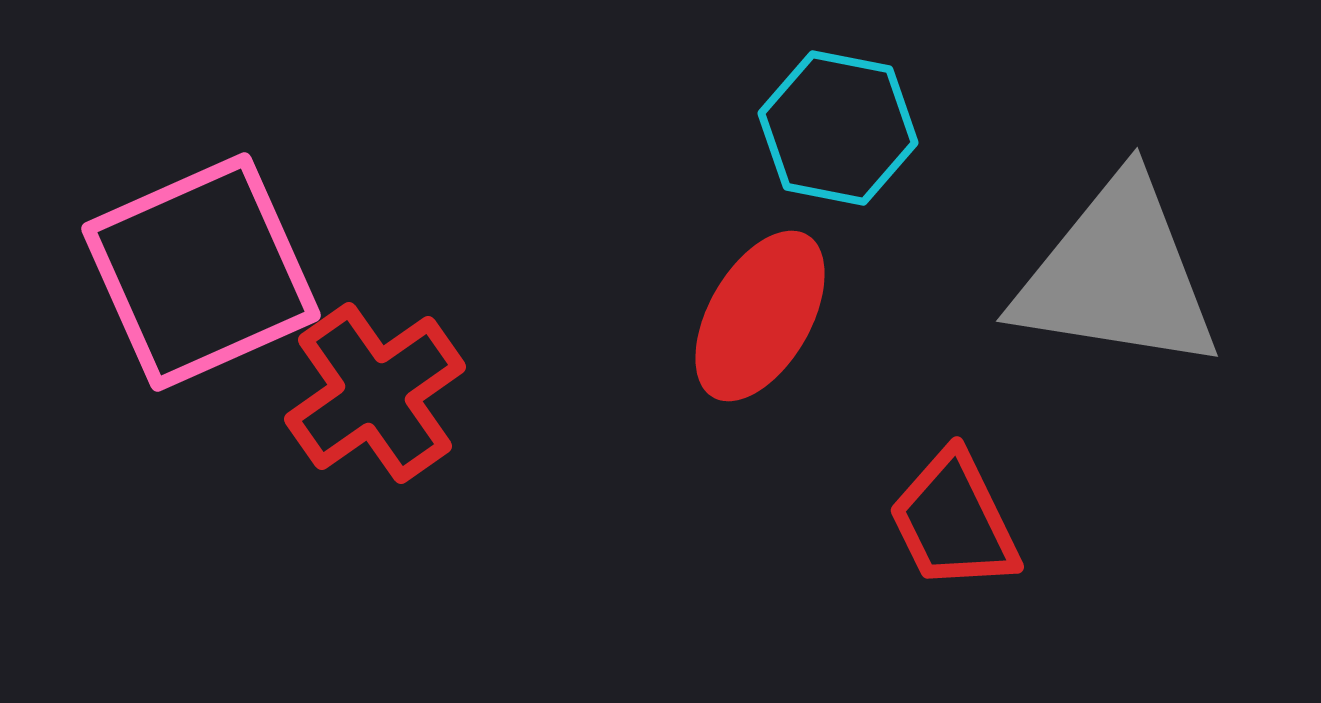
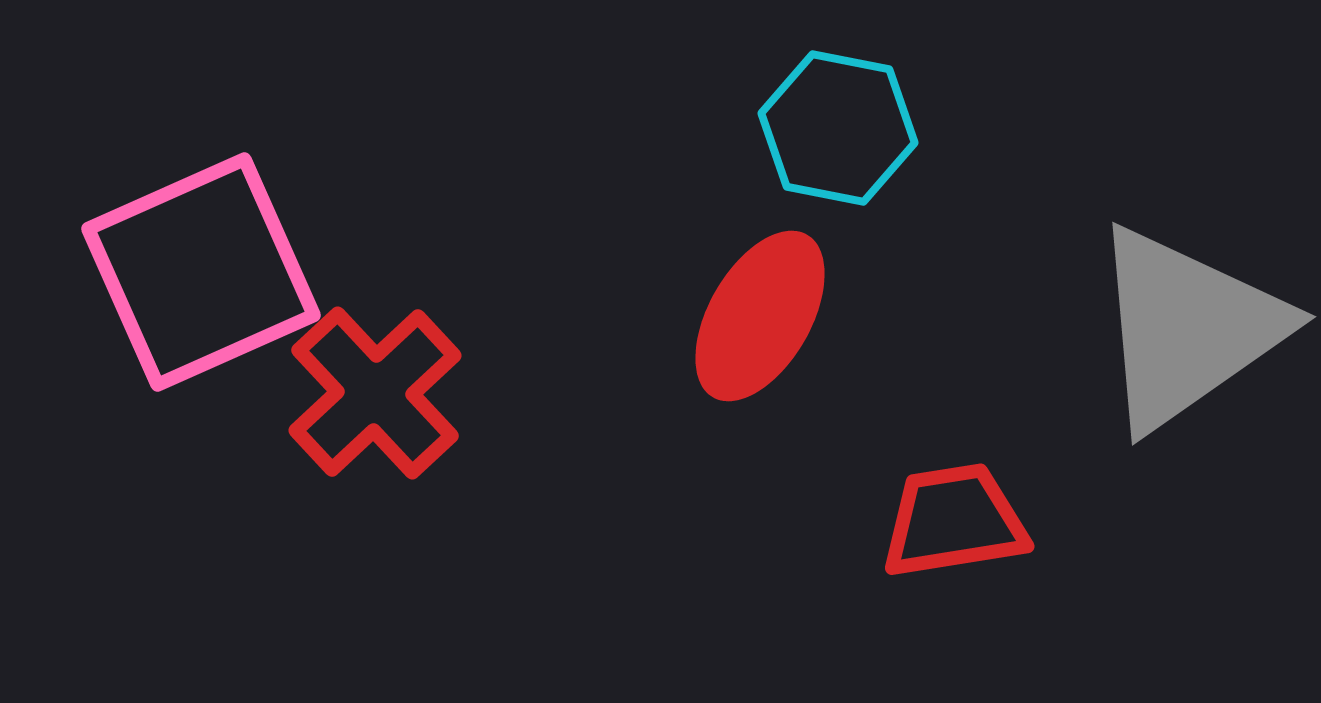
gray triangle: moved 70 px right, 53 px down; rotated 44 degrees counterclockwise
red cross: rotated 8 degrees counterclockwise
red trapezoid: rotated 107 degrees clockwise
